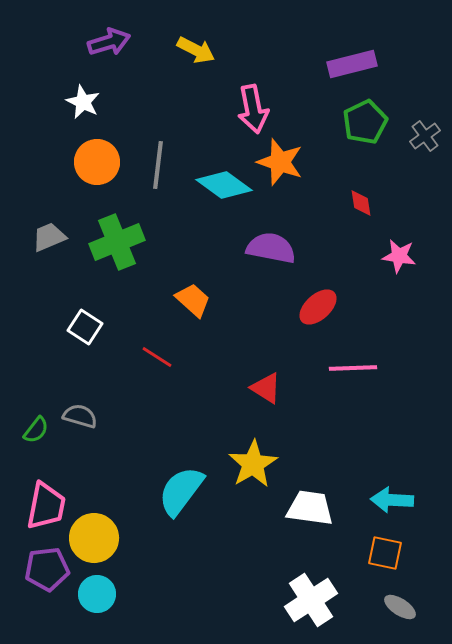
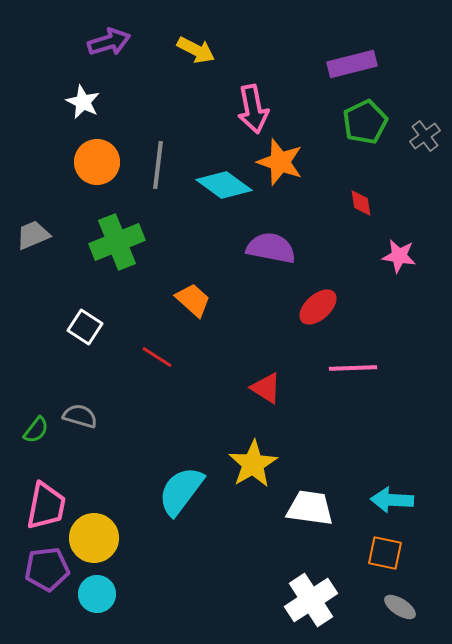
gray trapezoid: moved 16 px left, 2 px up
